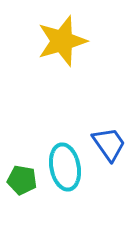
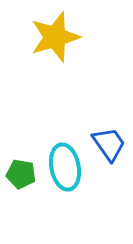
yellow star: moved 7 px left, 4 px up
green pentagon: moved 1 px left, 6 px up
